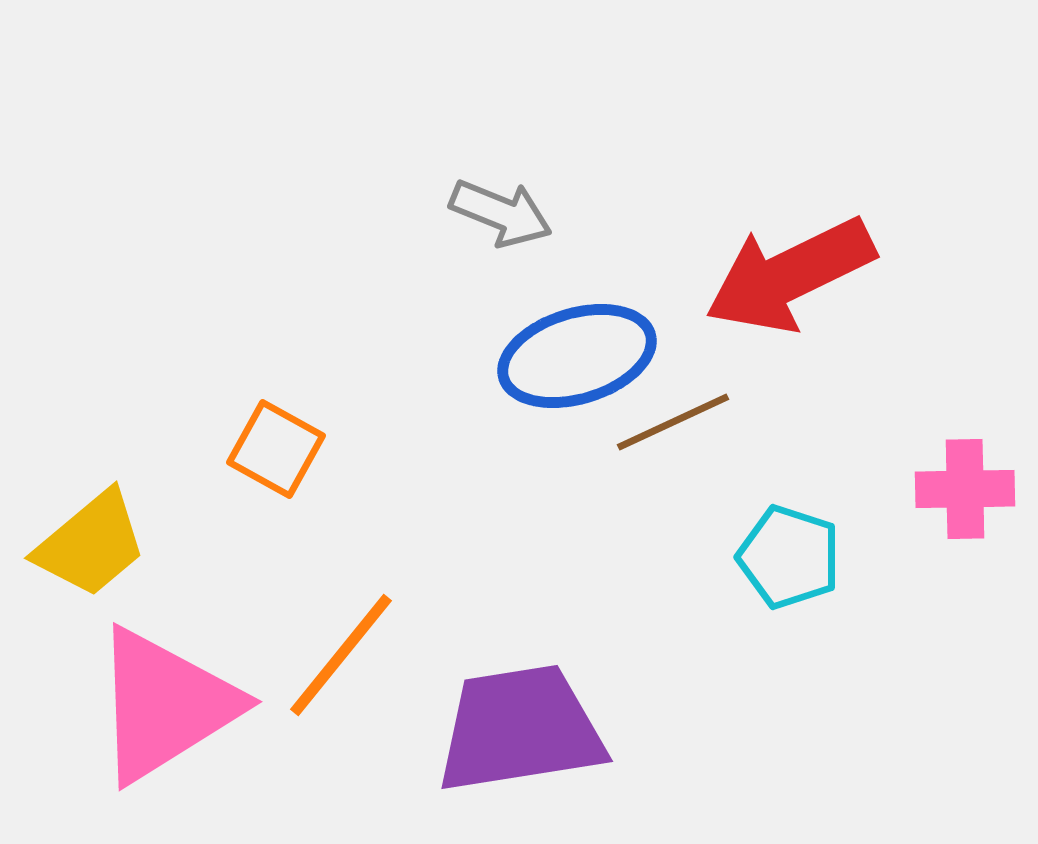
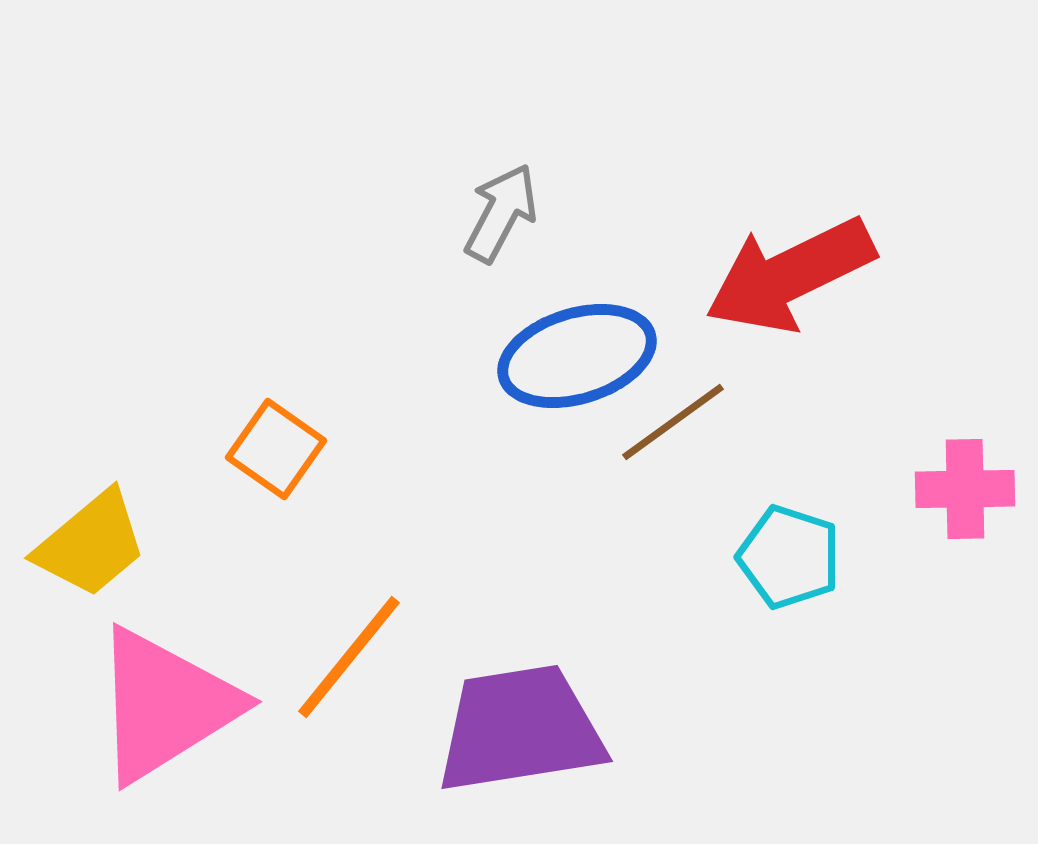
gray arrow: rotated 84 degrees counterclockwise
brown line: rotated 11 degrees counterclockwise
orange square: rotated 6 degrees clockwise
orange line: moved 8 px right, 2 px down
